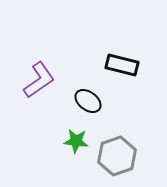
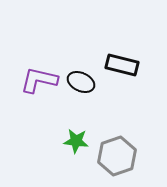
purple L-shape: rotated 132 degrees counterclockwise
black ellipse: moved 7 px left, 19 px up; rotated 12 degrees counterclockwise
